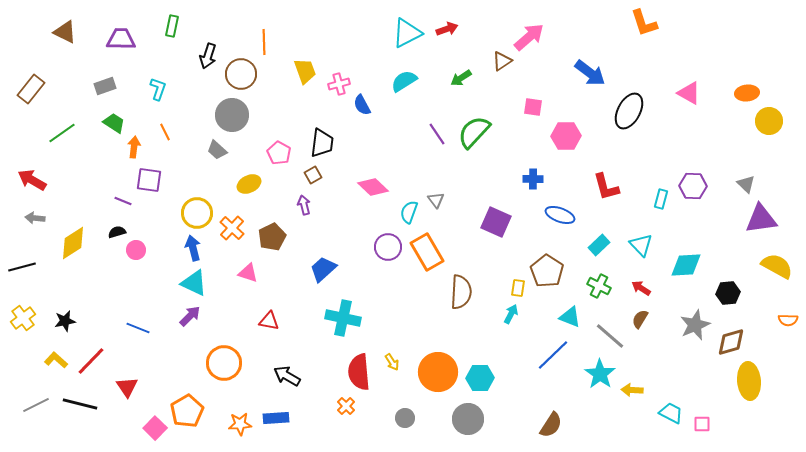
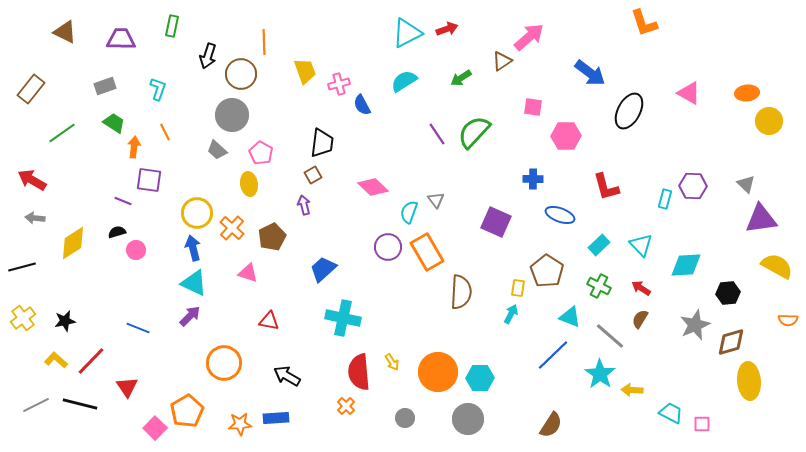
pink pentagon at (279, 153): moved 18 px left
yellow ellipse at (249, 184): rotated 75 degrees counterclockwise
cyan rectangle at (661, 199): moved 4 px right
